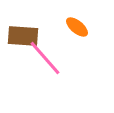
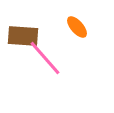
orange ellipse: rotated 10 degrees clockwise
